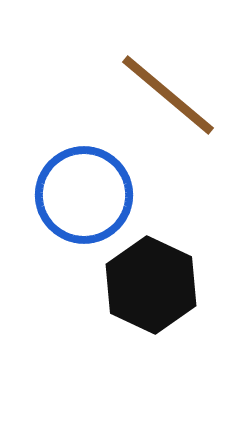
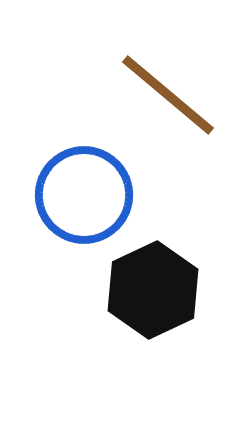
black hexagon: moved 2 px right, 5 px down; rotated 10 degrees clockwise
